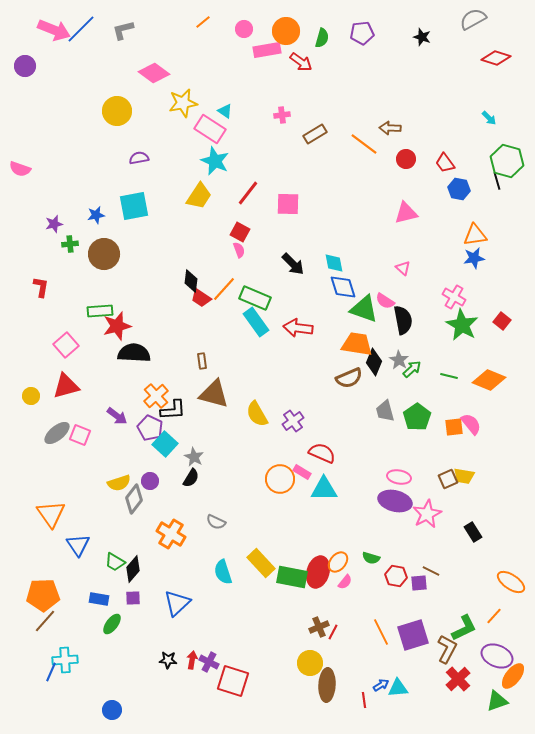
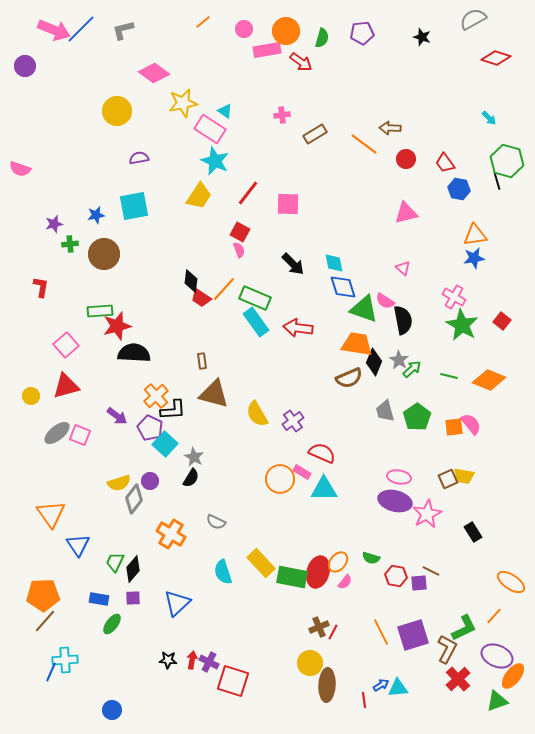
green trapezoid at (115, 562): rotated 85 degrees clockwise
